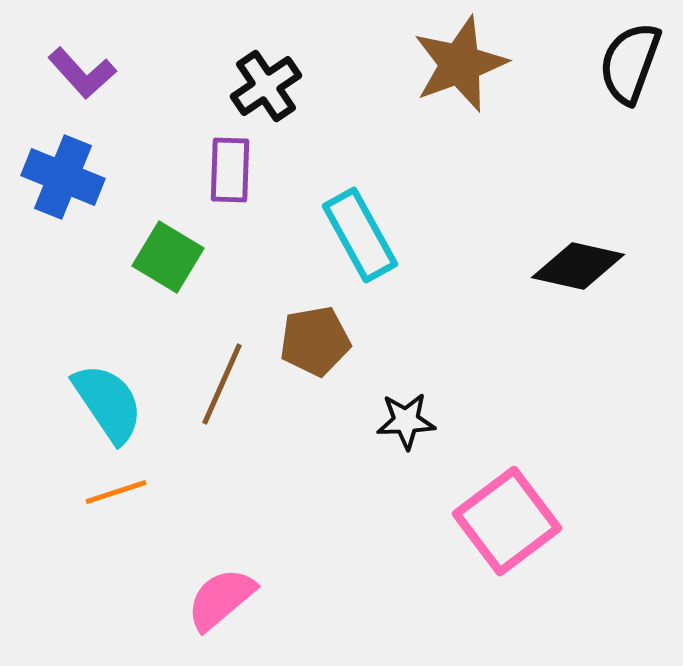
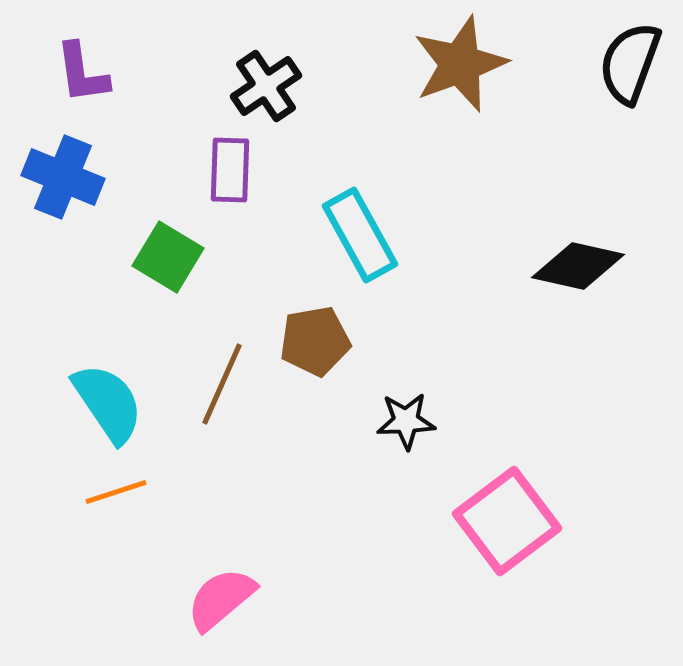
purple L-shape: rotated 34 degrees clockwise
